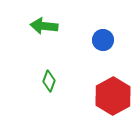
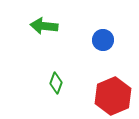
green diamond: moved 7 px right, 2 px down
red hexagon: rotated 6 degrees clockwise
